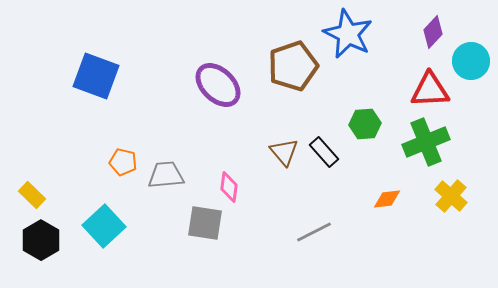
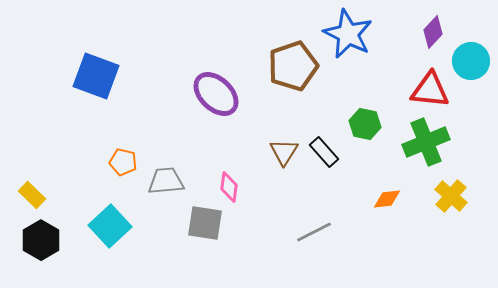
purple ellipse: moved 2 px left, 9 px down
red triangle: rotated 9 degrees clockwise
green hexagon: rotated 16 degrees clockwise
brown triangle: rotated 12 degrees clockwise
gray trapezoid: moved 6 px down
cyan square: moved 6 px right
